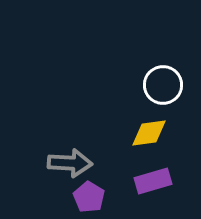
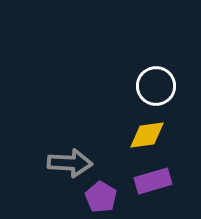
white circle: moved 7 px left, 1 px down
yellow diamond: moved 2 px left, 2 px down
purple pentagon: moved 12 px right
